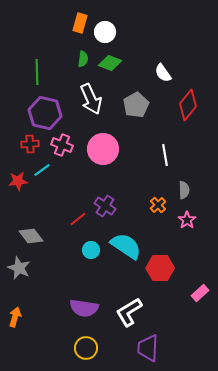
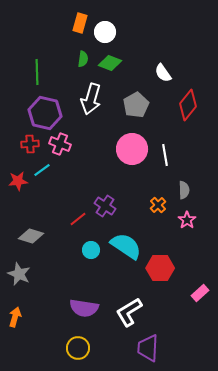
white arrow: rotated 40 degrees clockwise
pink cross: moved 2 px left, 1 px up
pink circle: moved 29 px right
gray diamond: rotated 35 degrees counterclockwise
gray star: moved 6 px down
yellow circle: moved 8 px left
